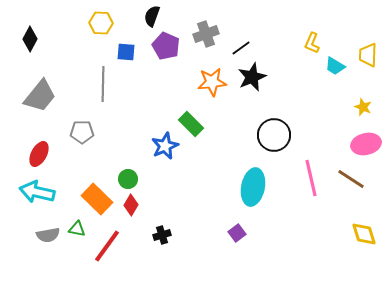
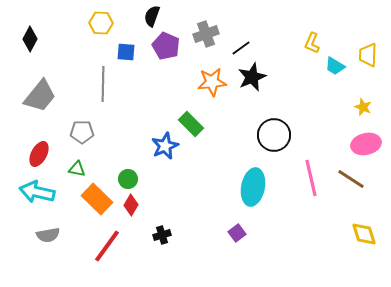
green triangle: moved 60 px up
